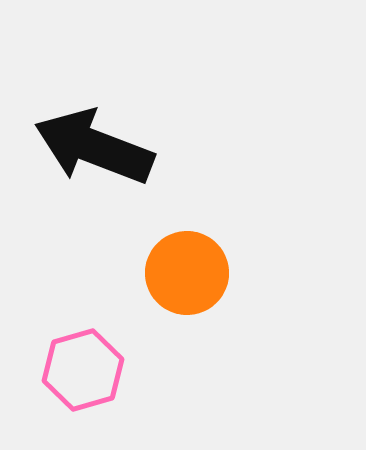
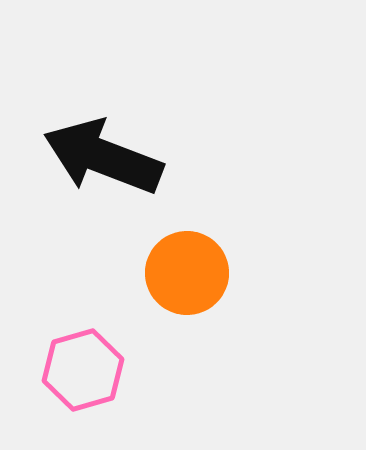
black arrow: moved 9 px right, 10 px down
